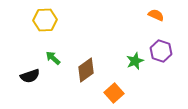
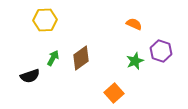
orange semicircle: moved 22 px left, 9 px down
green arrow: rotated 77 degrees clockwise
brown diamond: moved 5 px left, 12 px up
